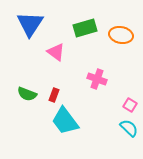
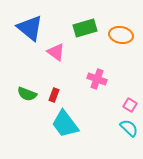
blue triangle: moved 4 px down; rotated 24 degrees counterclockwise
cyan trapezoid: moved 3 px down
